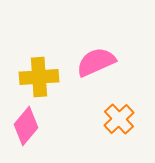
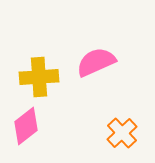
orange cross: moved 3 px right, 14 px down
pink diamond: rotated 12 degrees clockwise
